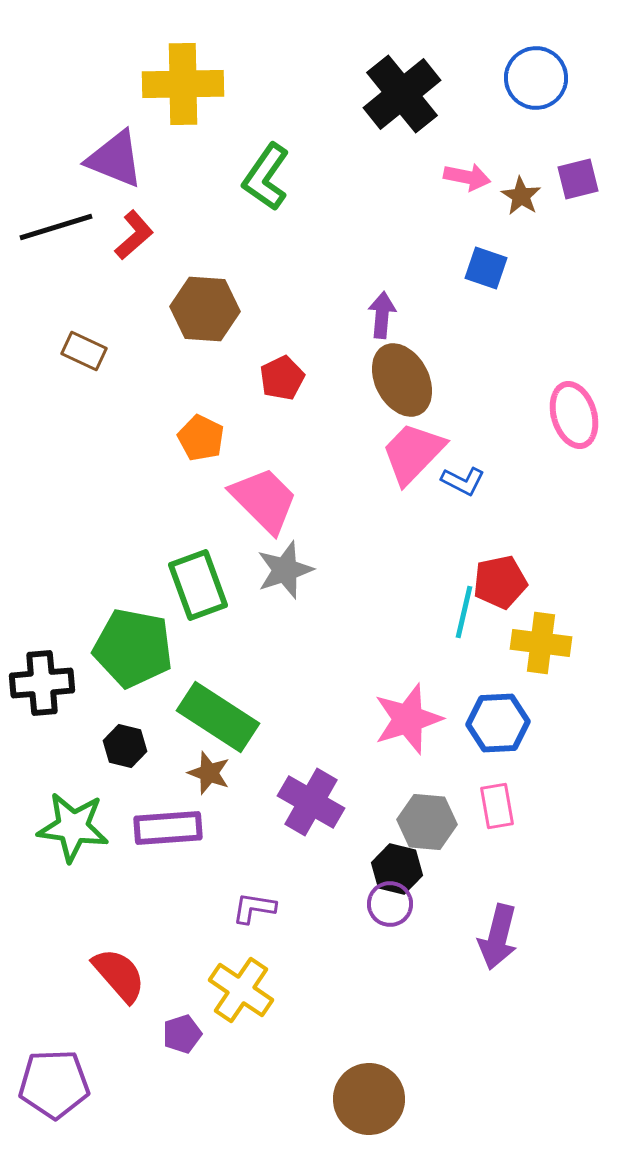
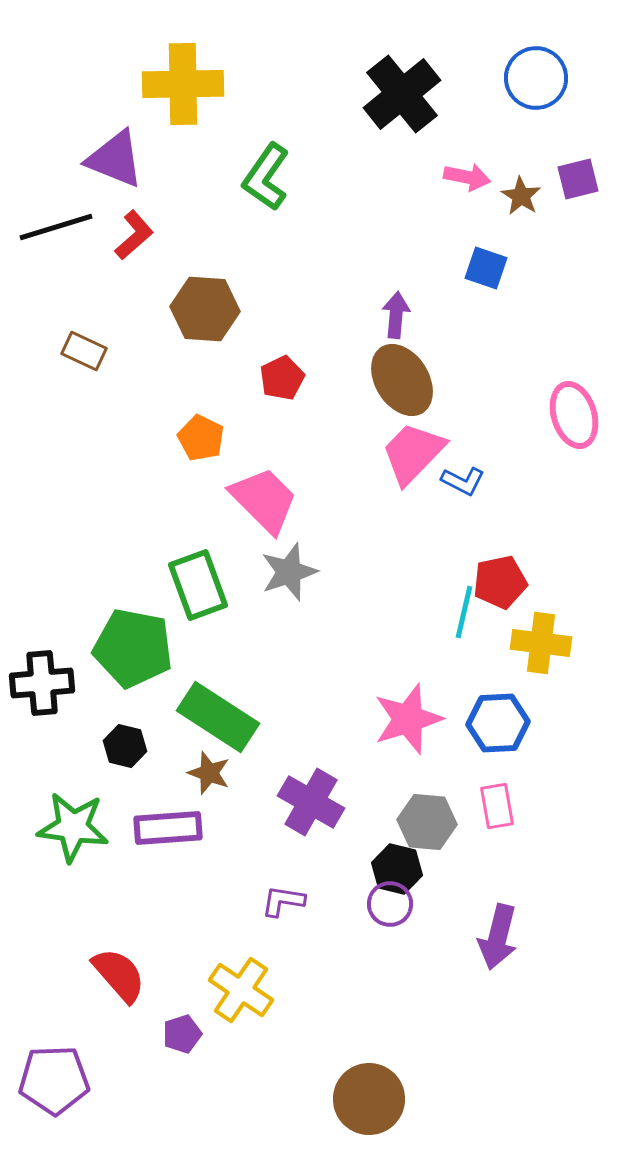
purple arrow at (382, 315): moved 14 px right
brown ellipse at (402, 380): rotated 4 degrees counterclockwise
gray star at (285, 570): moved 4 px right, 2 px down
purple L-shape at (254, 908): moved 29 px right, 7 px up
purple pentagon at (54, 1084): moved 4 px up
